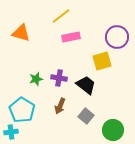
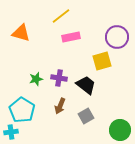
gray square: rotated 21 degrees clockwise
green circle: moved 7 px right
